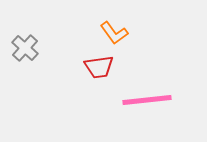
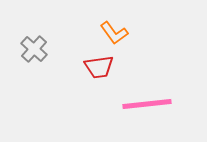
gray cross: moved 9 px right, 1 px down
pink line: moved 4 px down
